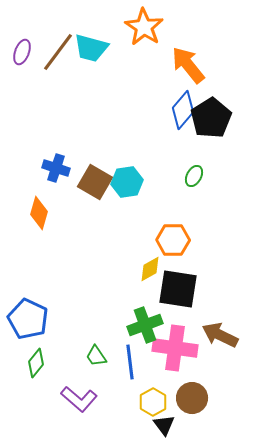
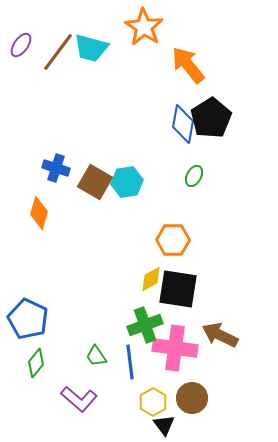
purple ellipse: moved 1 px left, 7 px up; rotated 15 degrees clockwise
blue diamond: moved 14 px down; rotated 30 degrees counterclockwise
yellow diamond: moved 1 px right, 10 px down
